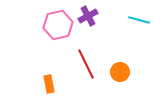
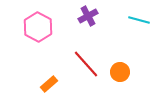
pink hexagon: moved 20 px left, 2 px down; rotated 20 degrees counterclockwise
red line: rotated 16 degrees counterclockwise
orange rectangle: rotated 60 degrees clockwise
